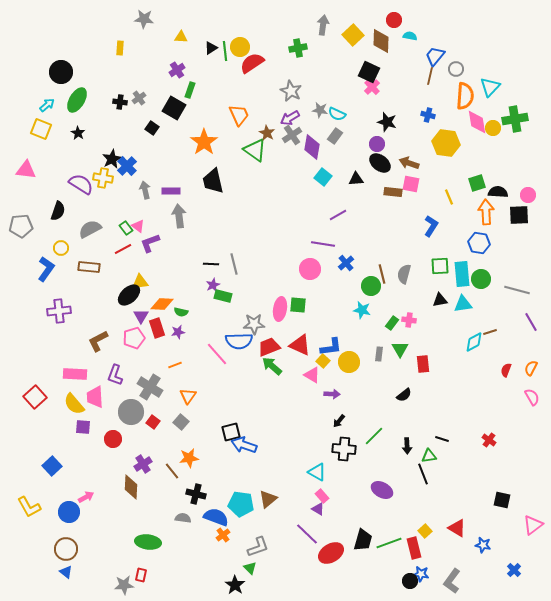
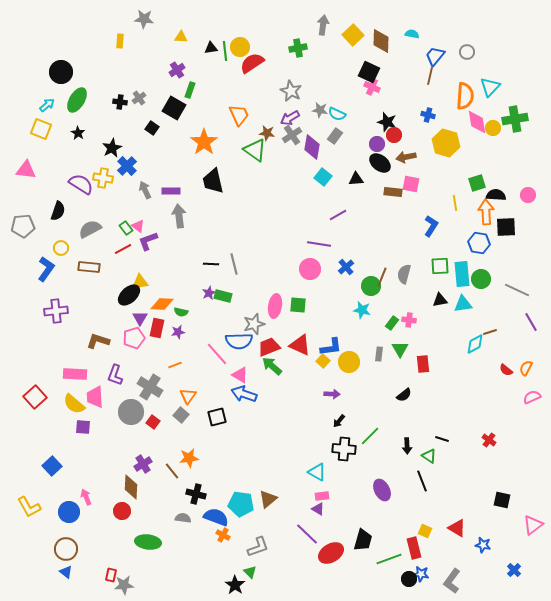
red circle at (394, 20): moved 115 px down
cyan semicircle at (410, 36): moved 2 px right, 2 px up
yellow rectangle at (120, 48): moved 7 px up
black triangle at (211, 48): rotated 24 degrees clockwise
gray circle at (456, 69): moved 11 px right, 17 px up
pink cross at (372, 87): rotated 21 degrees counterclockwise
brown star at (267, 133): rotated 21 degrees counterclockwise
yellow hexagon at (446, 143): rotated 8 degrees clockwise
black star at (112, 159): moved 11 px up
brown arrow at (409, 163): moved 3 px left, 6 px up; rotated 30 degrees counterclockwise
gray arrow at (145, 190): rotated 12 degrees counterclockwise
black semicircle at (498, 192): moved 2 px left, 3 px down
yellow line at (449, 197): moved 6 px right, 6 px down; rotated 14 degrees clockwise
black square at (519, 215): moved 13 px left, 12 px down
gray pentagon at (21, 226): moved 2 px right
purple L-shape at (150, 243): moved 2 px left, 2 px up
purple line at (323, 244): moved 4 px left
blue cross at (346, 263): moved 4 px down
brown line at (382, 274): moved 3 px down; rotated 36 degrees clockwise
purple star at (213, 285): moved 4 px left, 8 px down
gray line at (517, 290): rotated 10 degrees clockwise
pink ellipse at (280, 309): moved 5 px left, 3 px up
purple cross at (59, 311): moved 3 px left
purple triangle at (141, 316): moved 1 px left, 2 px down
gray star at (254, 324): rotated 15 degrees counterclockwise
red rectangle at (157, 328): rotated 30 degrees clockwise
brown L-shape at (98, 341): rotated 45 degrees clockwise
cyan diamond at (474, 342): moved 1 px right, 2 px down
orange semicircle at (531, 368): moved 5 px left
red semicircle at (506, 370): rotated 72 degrees counterclockwise
pink triangle at (312, 375): moved 72 px left
pink semicircle at (532, 397): rotated 84 degrees counterclockwise
yellow semicircle at (74, 404): rotated 10 degrees counterclockwise
gray square at (181, 422): moved 7 px up
black square at (231, 432): moved 14 px left, 15 px up
green line at (374, 436): moved 4 px left
red circle at (113, 439): moved 9 px right, 72 px down
blue arrow at (244, 445): moved 51 px up
green triangle at (429, 456): rotated 42 degrees clockwise
black line at (423, 474): moved 1 px left, 7 px down
purple ellipse at (382, 490): rotated 35 degrees clockwise
pink rectangle at (322, 496): rotated 56 degrees counterclockwise
pink arrow at (86, 497): rotated 84 degrees counterclockwise
yellow square at (425, 531): rotated 24 degrees counterclockwise
orange cross at (223, 535): rotated 24 degrees counterclockwise
green line at (389, 543): moved 16 px down
green triangle at (250, 568): moved 4 px down
red rectangle at (141, 575): moved 30 px left
black circle at (410, 581): moved 1 px left, 2 px up
